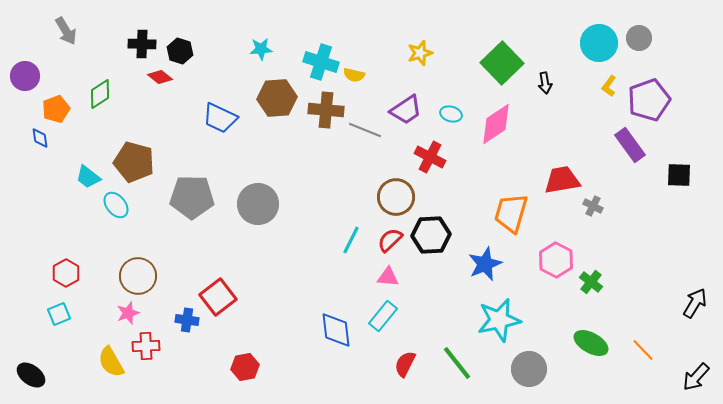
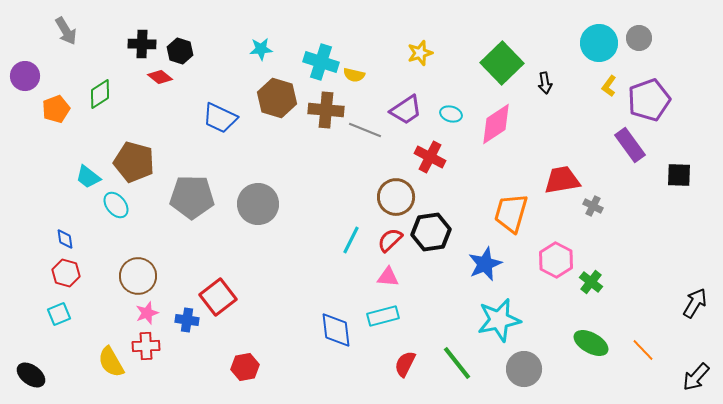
brown hexagon at (277, 98): rotated 21 degrees clockwise
blue diamond at (40, 138): moved 25 px right, 101 px down
black hexagon at (431, 235): moved 3 px up; rotated 6 degrees counterclockwise
red hexagon at (66, 273): rotated 16 degrees counterclockwise
pink star at (128, 313): moved 19 px right
cyan rectangle at (383, 316): rotated 36 degrees clockwise
gray circle at (529, 369): moved 5 px left
